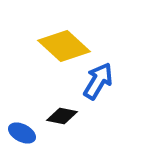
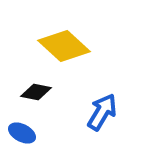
blue arrow: moved 4 px right, 31 px down
black diamond: moved 26 px left, 24 px up
